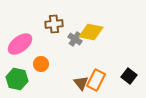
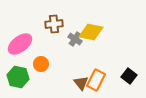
green hexagon: moved 1 px right, 2 px up
